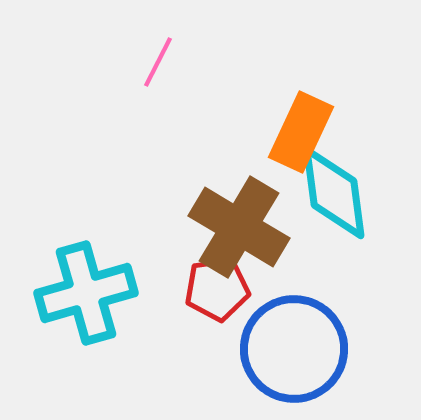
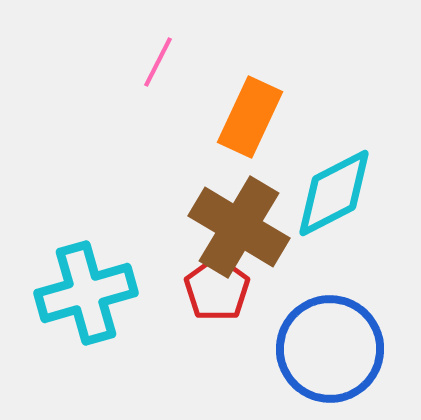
orange rectangle: moved 51 px left, 15 px up
cyan diamond: rotated 70 degrees clockwise
red pentagon: rotated 28 degrees counterclockwise
blue circle: moved 36 px right
